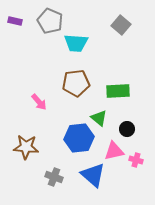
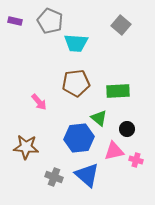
blue triangle: moved 6 px left
